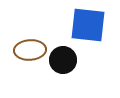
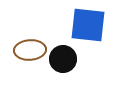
black circle: moved 1 px up
